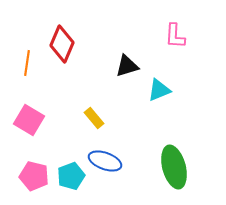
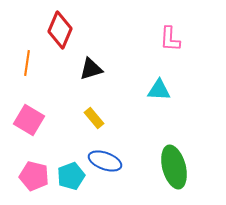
pink L-shape: moved 5 px left, 3 px down
red diamond: moved 2 px left, 14 px up
black triangle: moved 36 px left, 3 px down
cyan triangle: rotated 25 degrees clockwise
